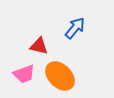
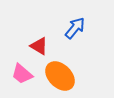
red triangle: rotated 18 degrees clockwise
pink trapezoid: moved 2 px left; rotated 60 degrees clockwise
